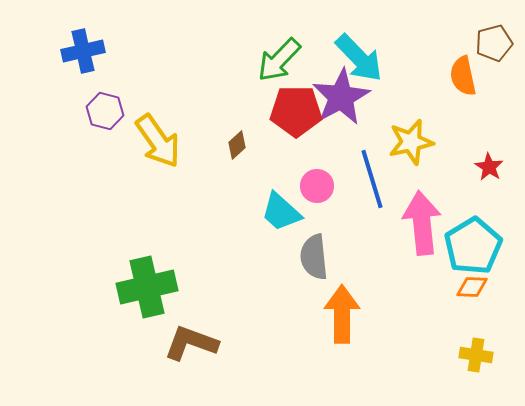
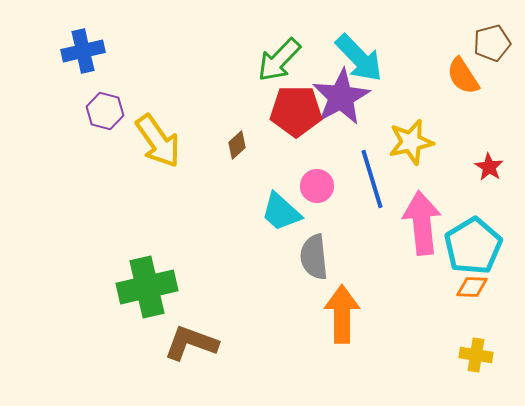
brown pentagon: moved 2 px left
orange semicircle: rotated 21 degrees counterclockwise
